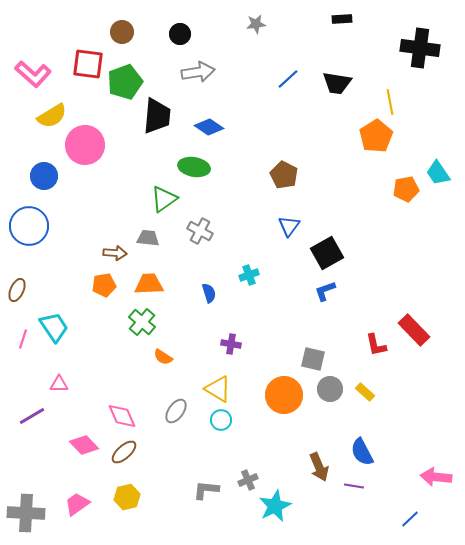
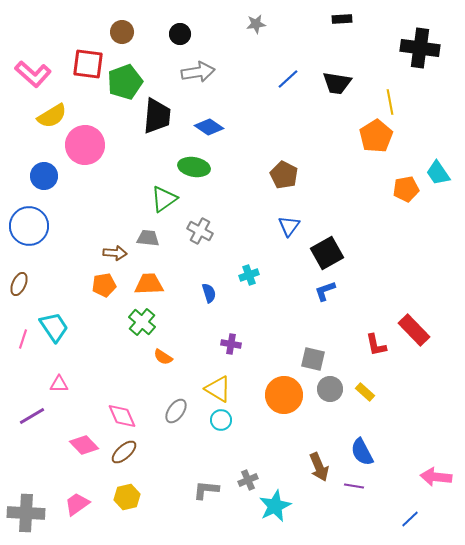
brown ellipse at (17, 290): moved 2 px right, 6 px up
